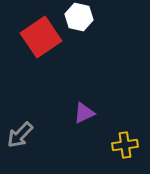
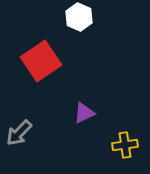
white hexagon: rotated 12 degrees clockwise
red square: moved 24 px down
gray arrow: moved 1 px left, 2 px up
